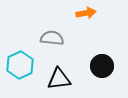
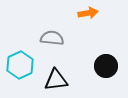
orange arrow: moved 2 px right
black circle: moved 4 px right
black triangle: moved 3 px left, 1 px down
